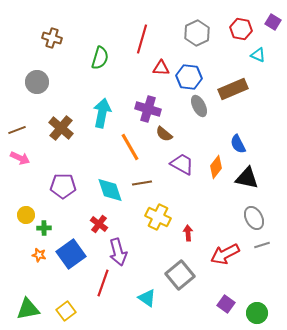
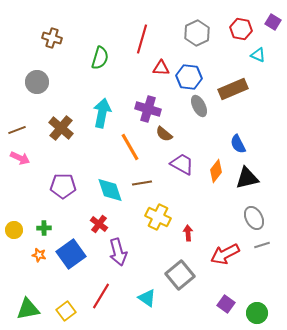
orange diamond at (216, 167): moved 4 px down
black triangle at (247, 178): rotated 25 degrees counterclockwise
yellow circle at (26, 215): moved 12 px left, 15 px down
red line at (103, 283): moved 2 px left, 13 px down; rotated 12 degrees clockwise
